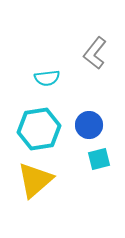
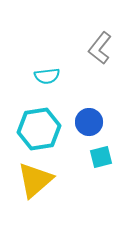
gray L-shape: moved 5 px right, 5 px up
cyan semicircle: moved 2 px up
blue circle: moved 3 px up
cyan square: moved 2 px right, 2 px up
